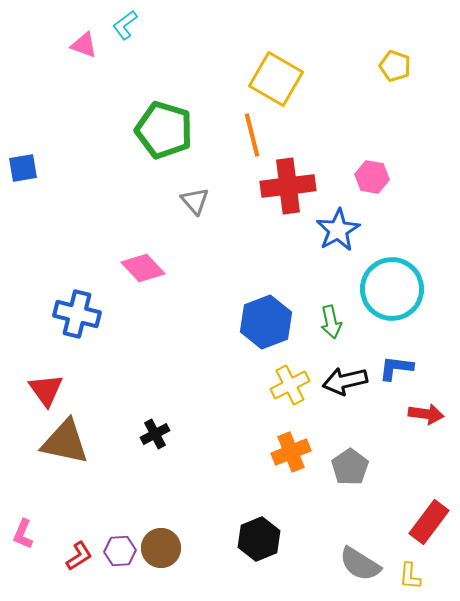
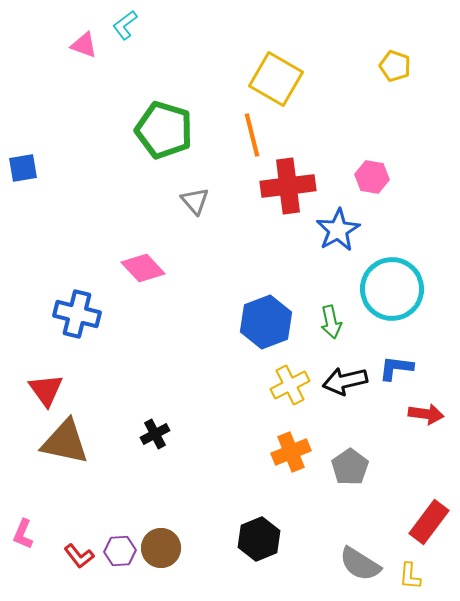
red L-shape: rotated 84 degrees clockwise
